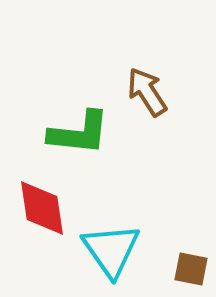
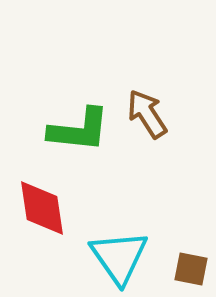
brown arrow: moved 22 px down
green L-shape: moved 3 px up
cyan triangle: moved 8 px right, 7 px down
